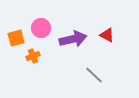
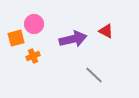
pink circle: moved 7 px left, 4 px up
red triangle: moved 1 px left, 4 px up
